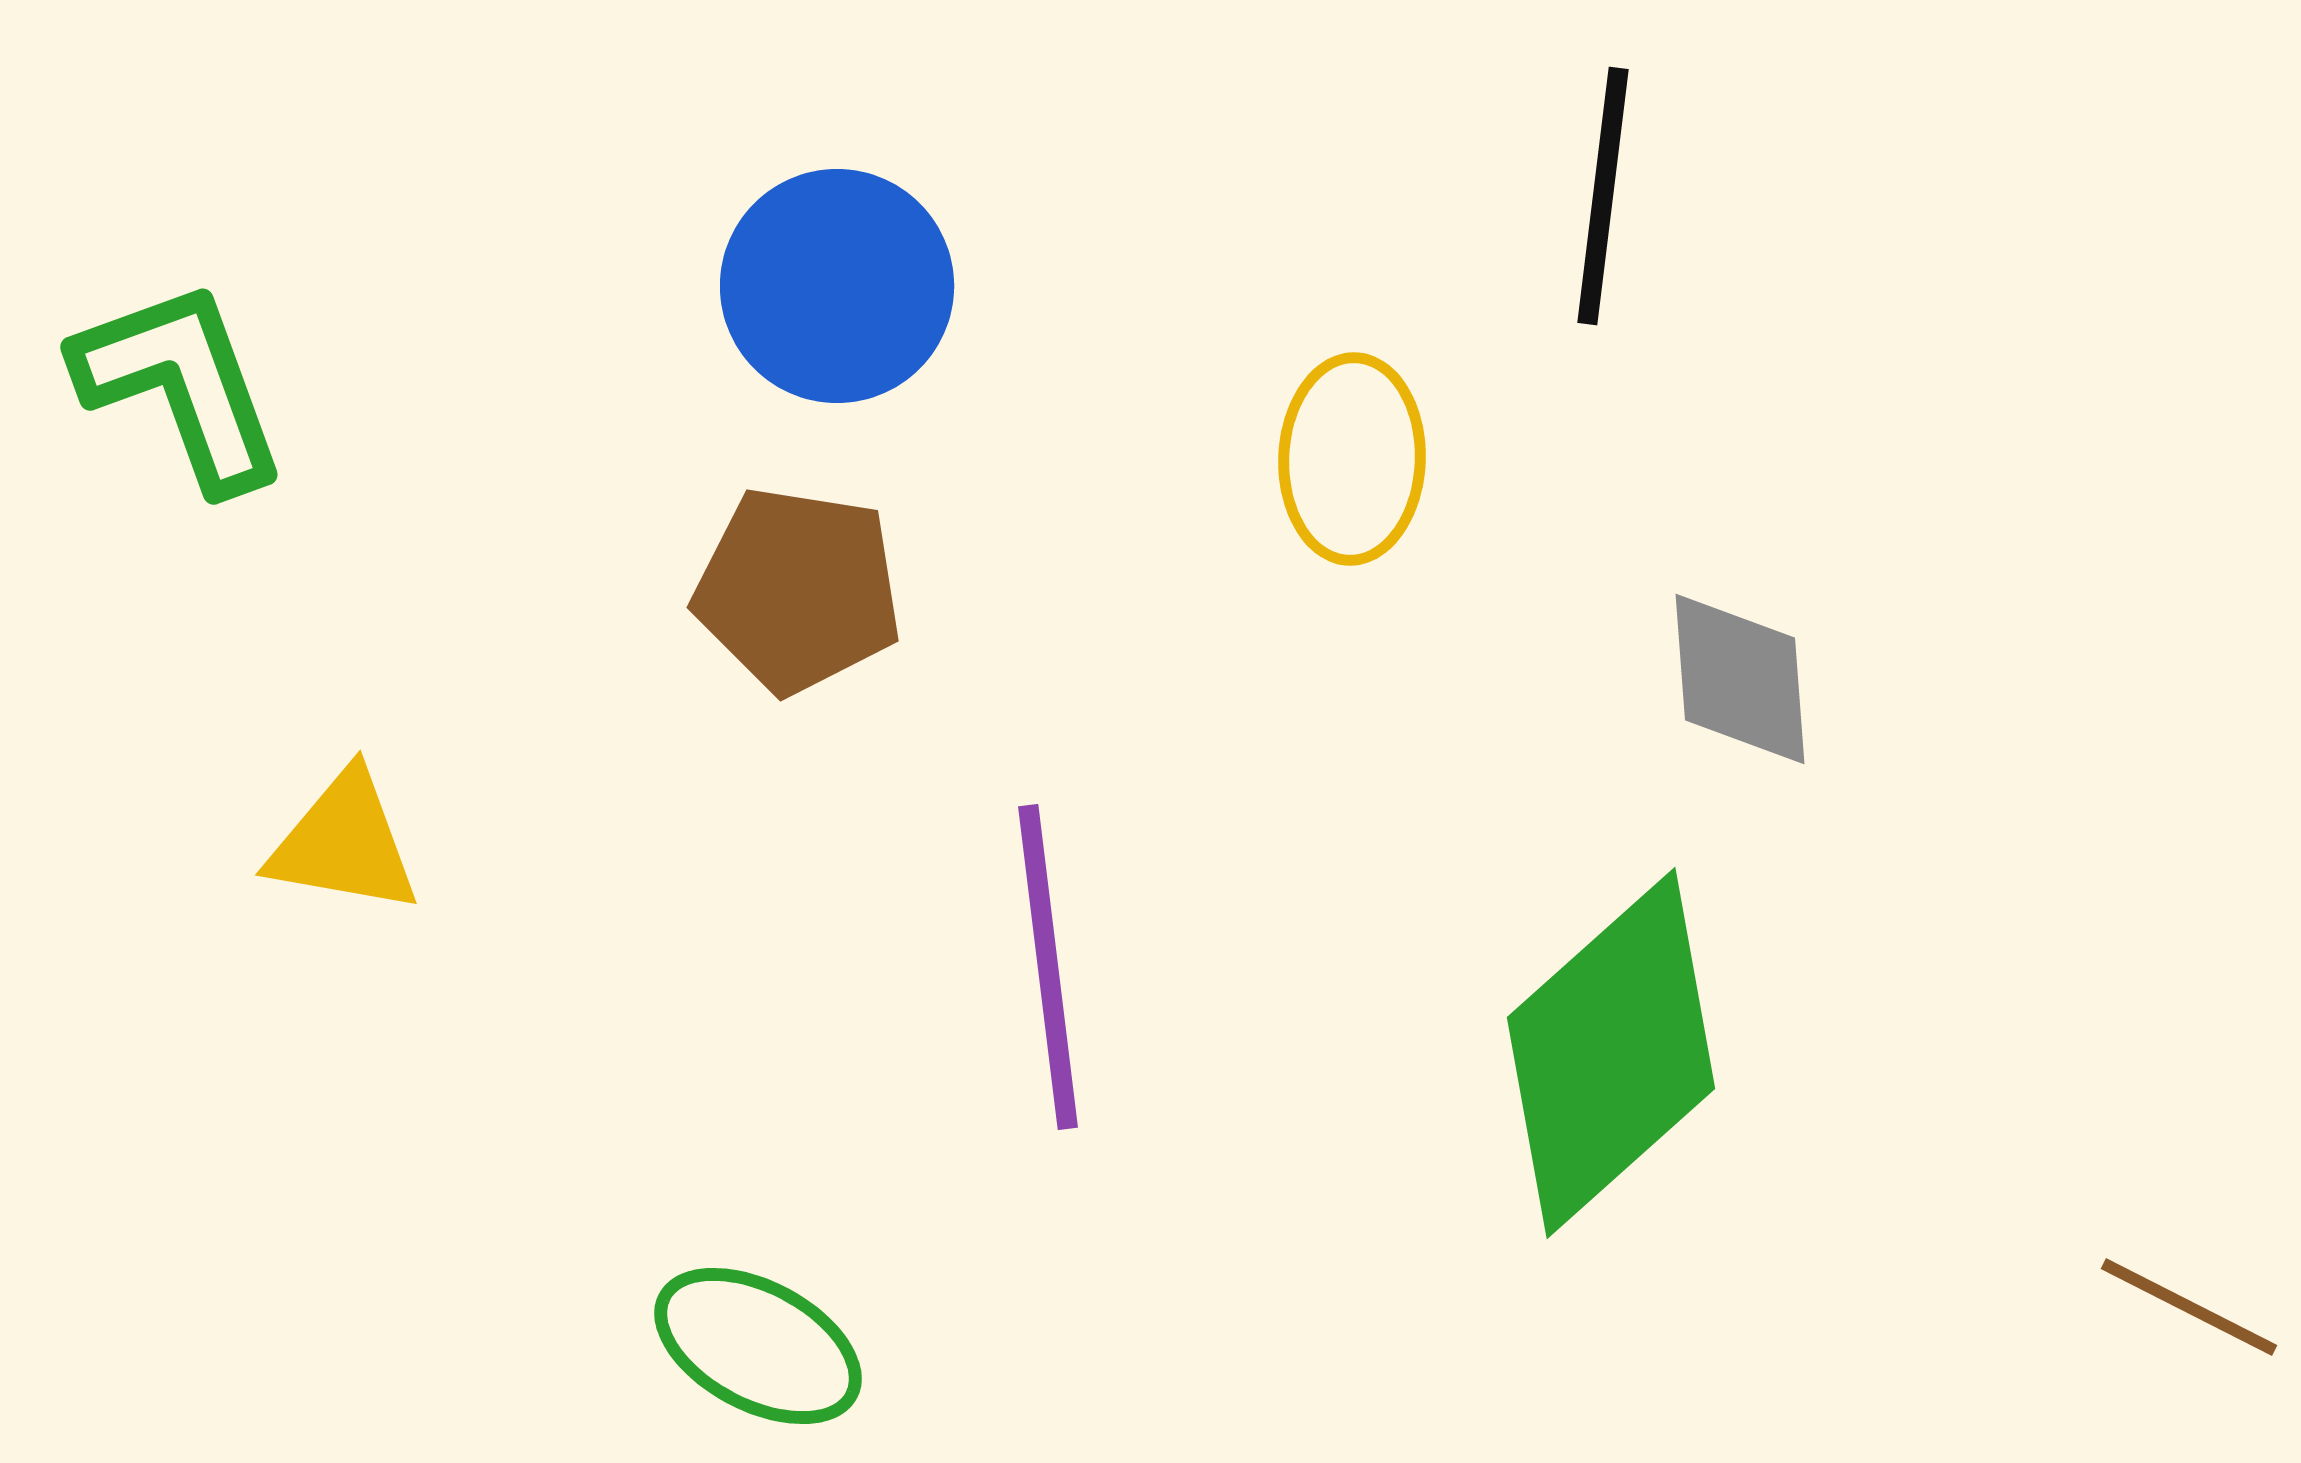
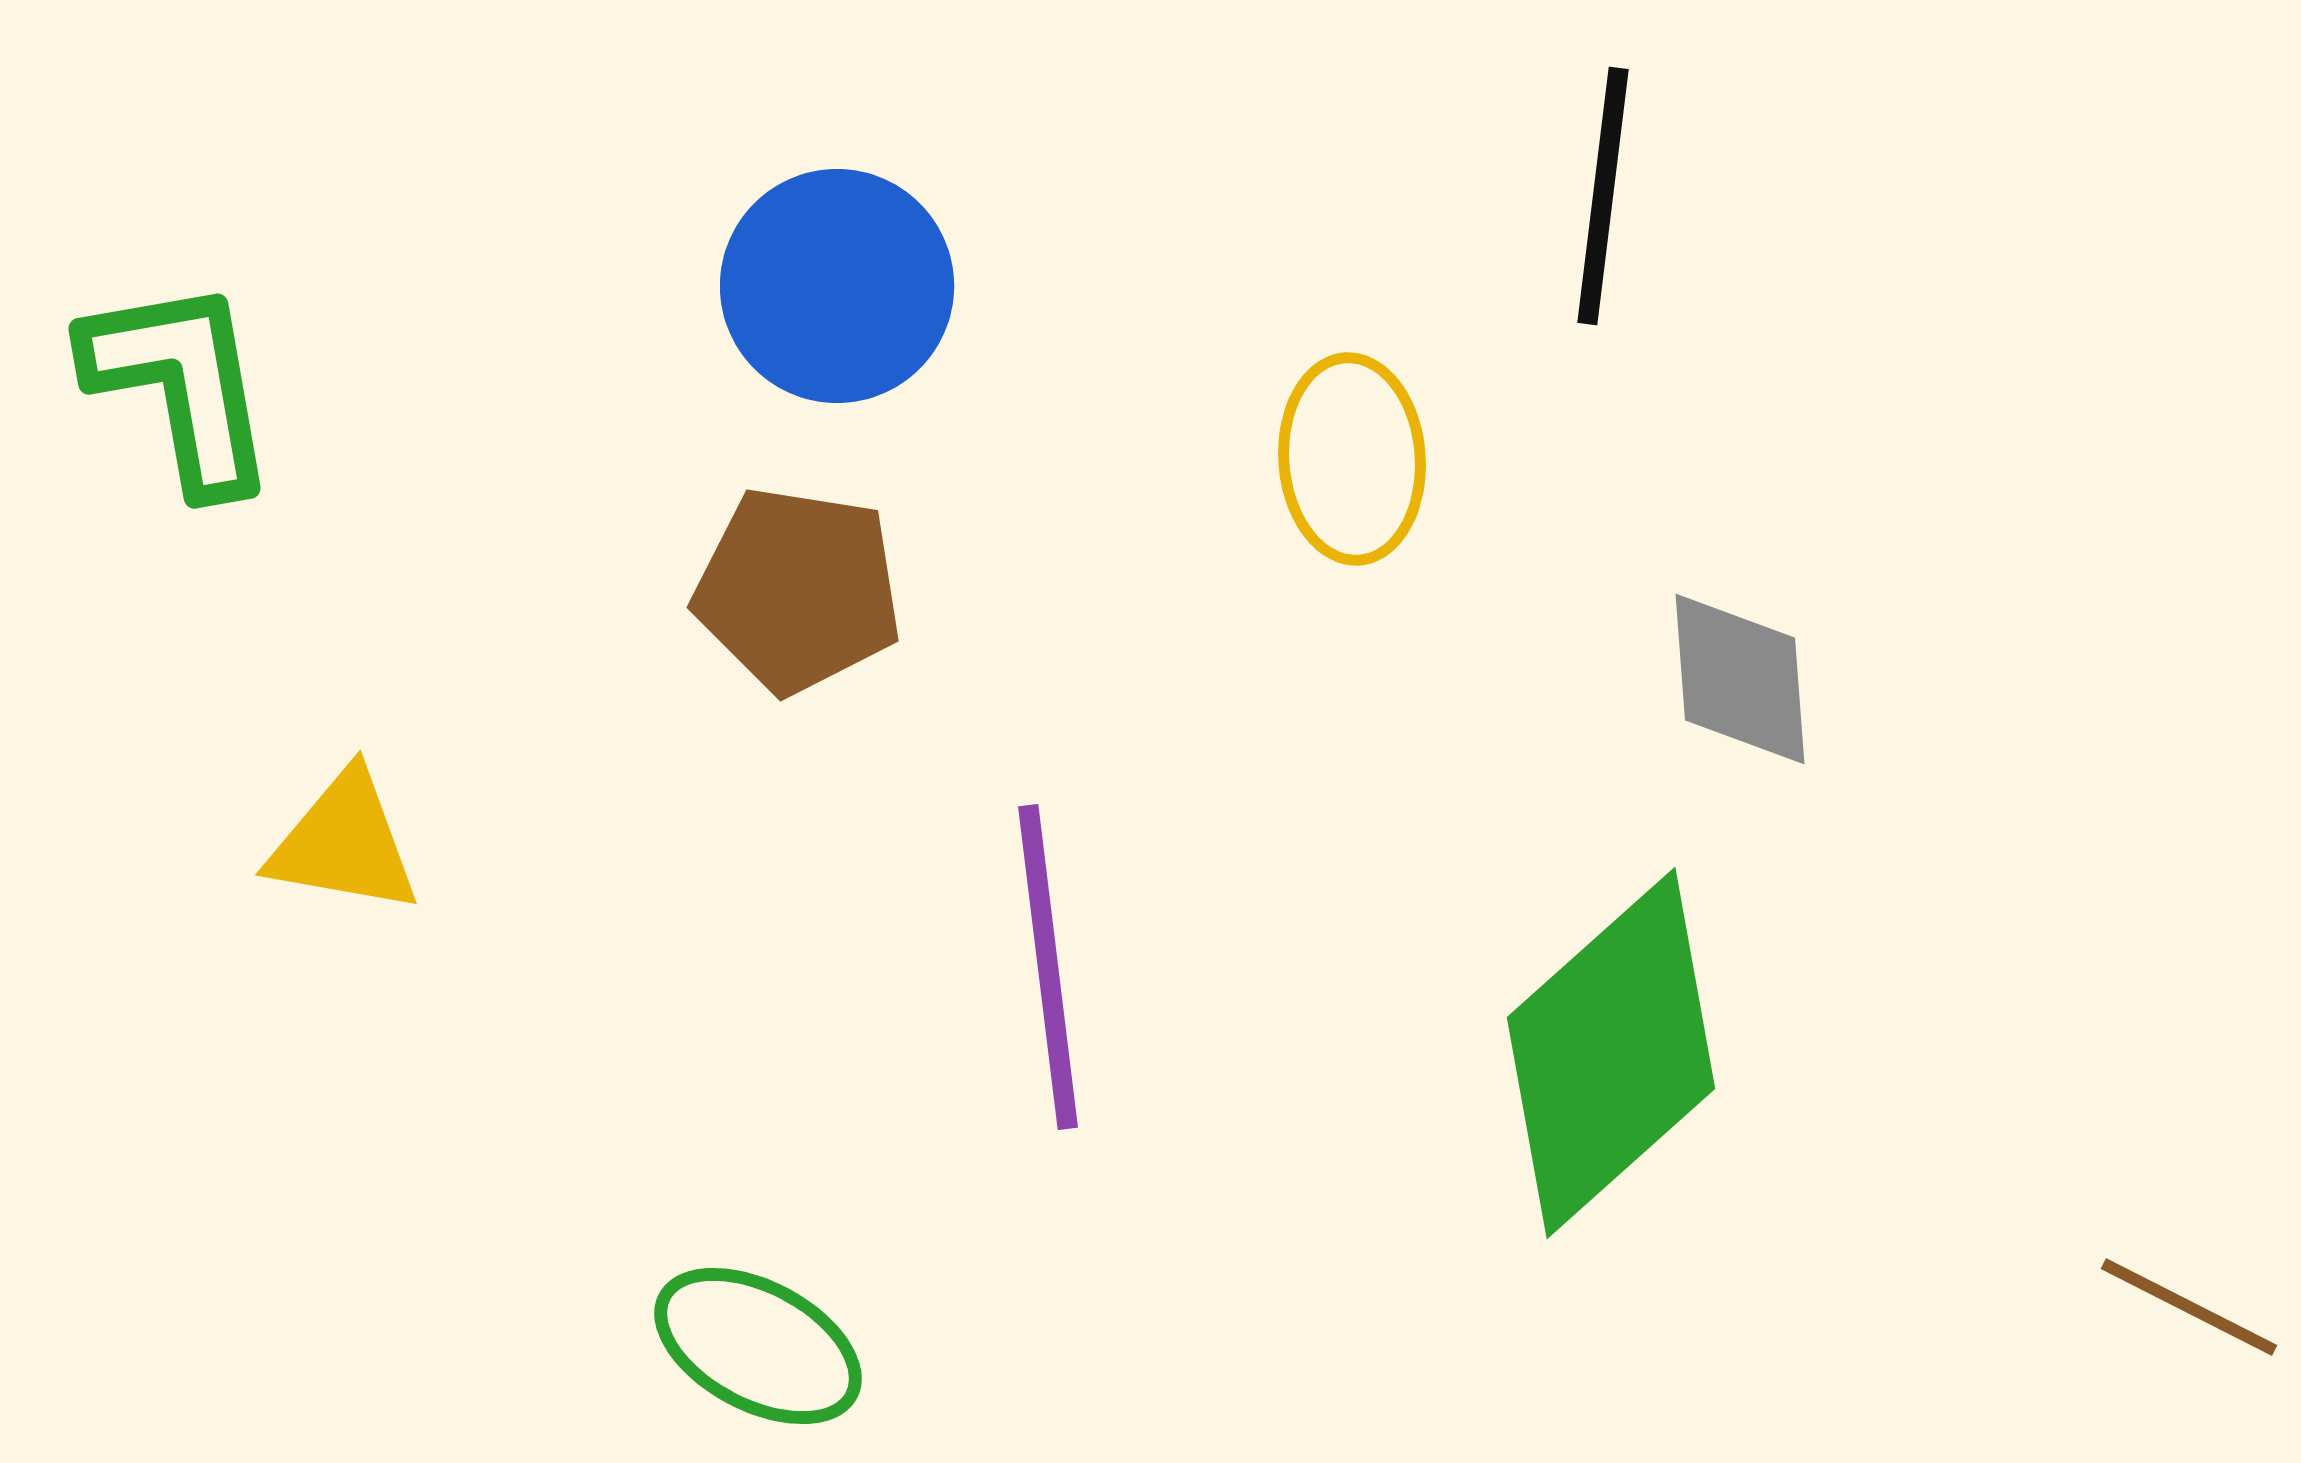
green L-shape: rotated 10 degrees clockwise
yellow ellipse: rotated 6 degrees counterclockwise
